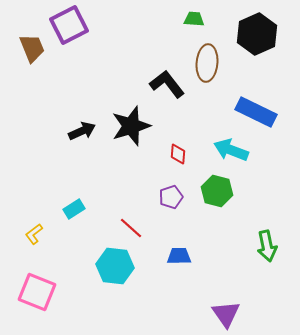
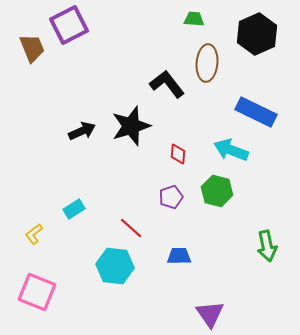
purple triangle: moved 16 px left
